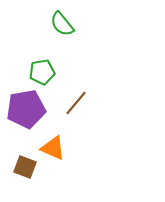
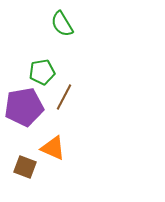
green semicircle: rotated 8 degrees clockwise
brown line: moved 12 px left, 6 px up; rotated 12 degrees counterclockwise
purple pentagon: moved 2 px left, 2 px up
